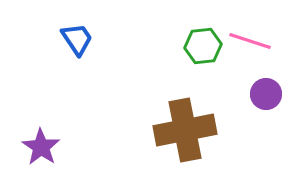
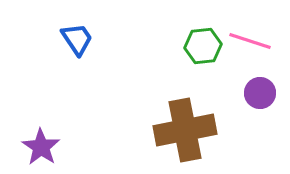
purple circle: moved 6 px left, 1 px up
